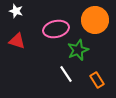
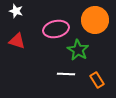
green star: rotated 20 degrees counterclockwise
white line: rotated 54 degrees counterclockwise
